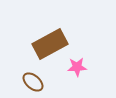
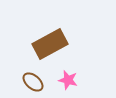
pink star: moved 9 px left, 13 px down; rotated 18 degrees clockwise
